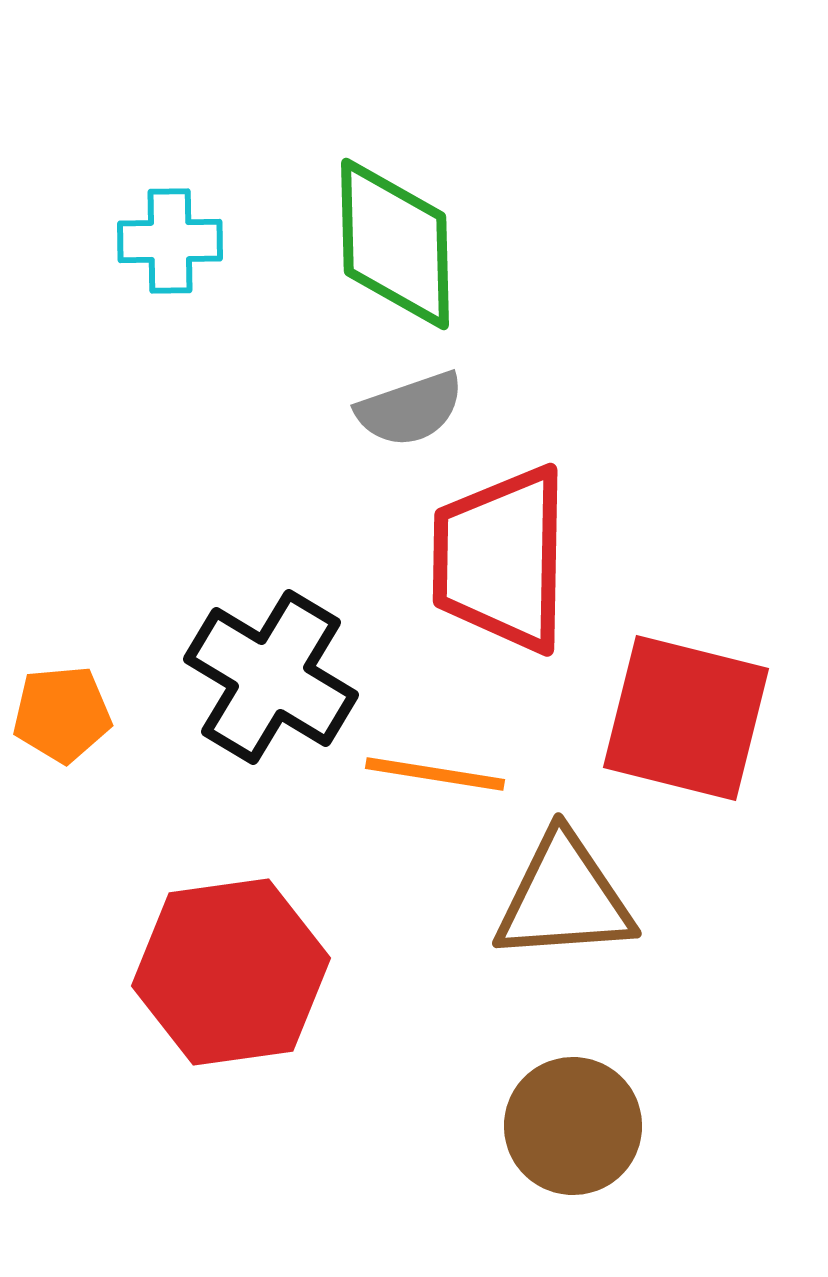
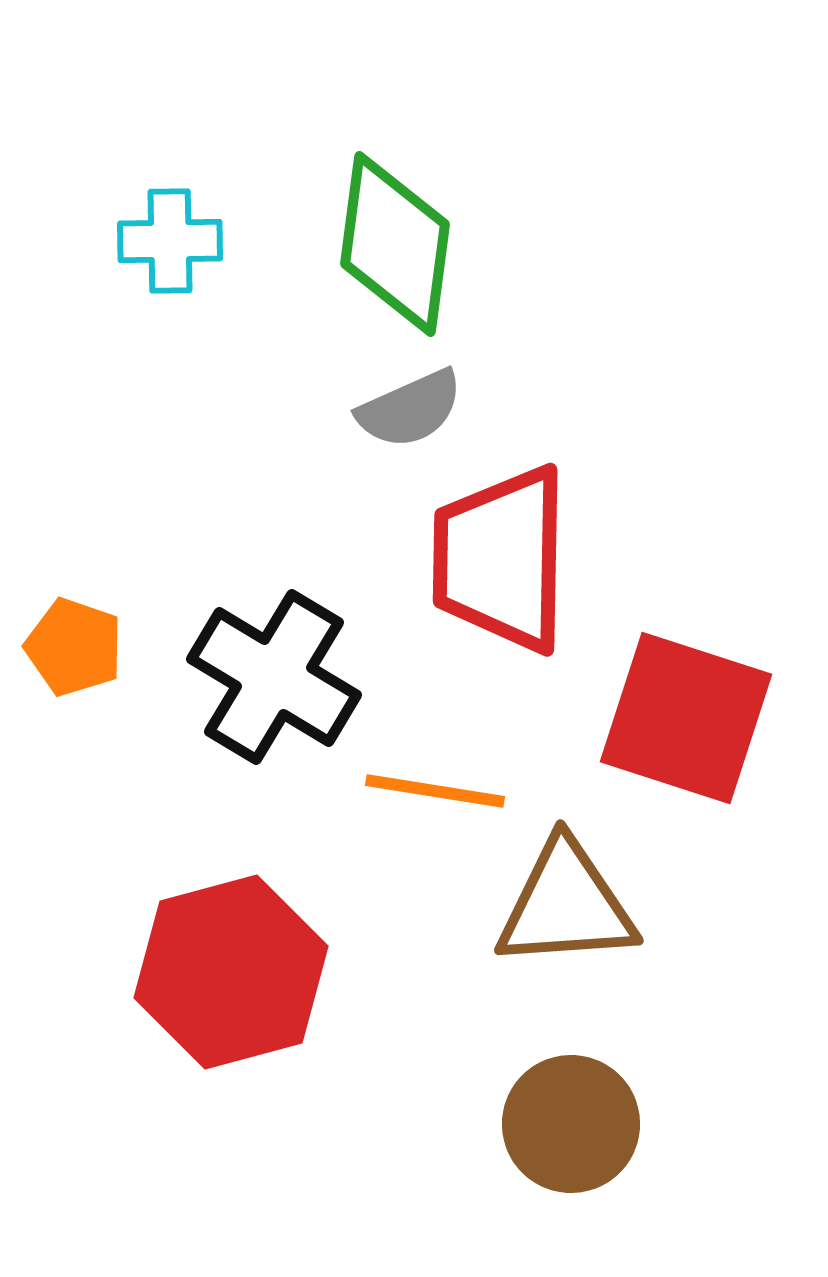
green diamond: rotated 9 degrees clockwise
gray semicircle: rotated 5 degrees counterclockwise
black cross: moved 3 px right
orange pentagon: moved 12 px right, 67 px up; rotated 24 degrees clockwise
red square: rotated 4 degrees clockwise
orange line: moved 17 px down
brown triangle: moved 2 px right, 7 px down
red hexagon: rotated 7 degrees counterclockwise
brown circle: moved 2 px left, 2 px up
